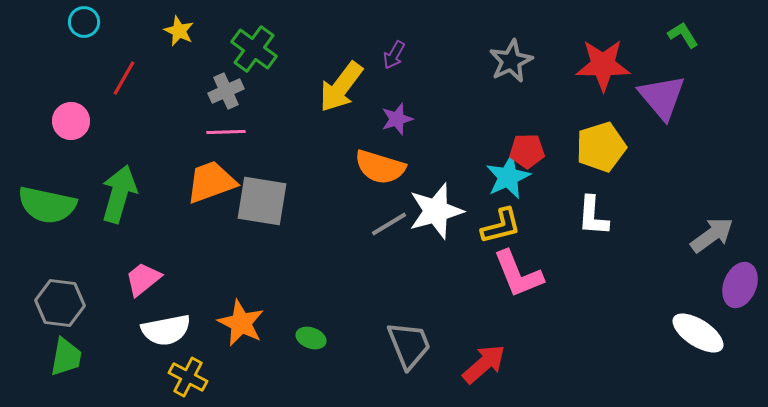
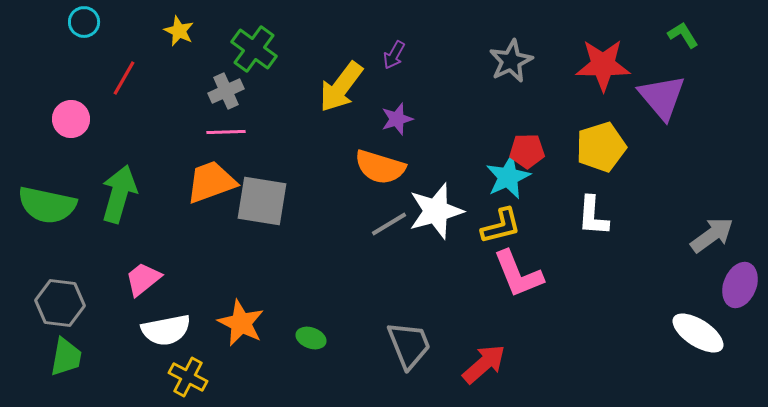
pink circle: moved 2 px up
